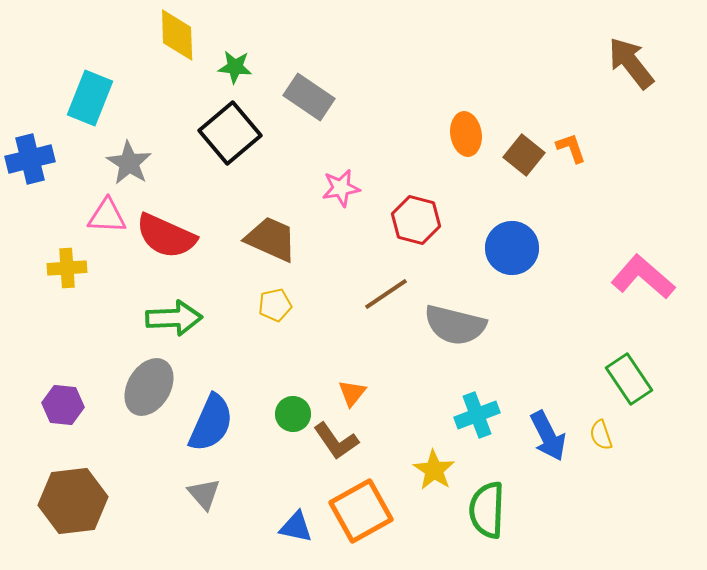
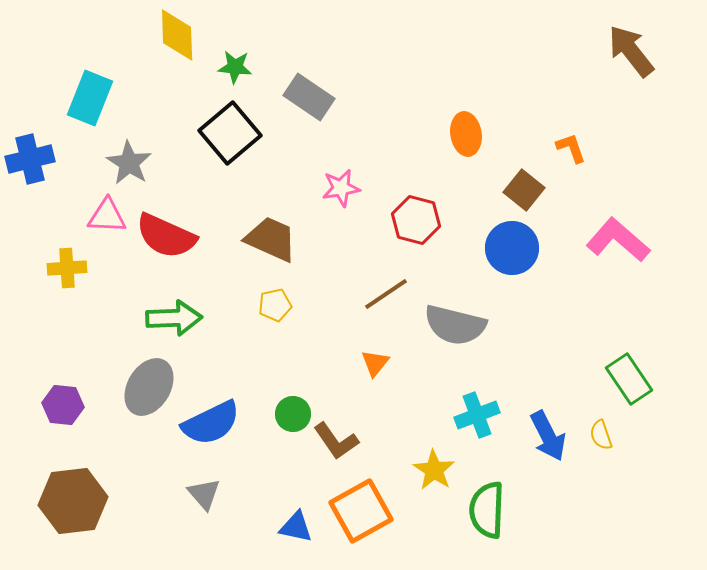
brown arrow: moved 12 px up
brown square: moved 35 px down
pink L-shape: moved 25 px left, 37 px up
orange triangle: moved 23 px right, 30 px up
blue semicircle: rotated 40 degrees clockwise
